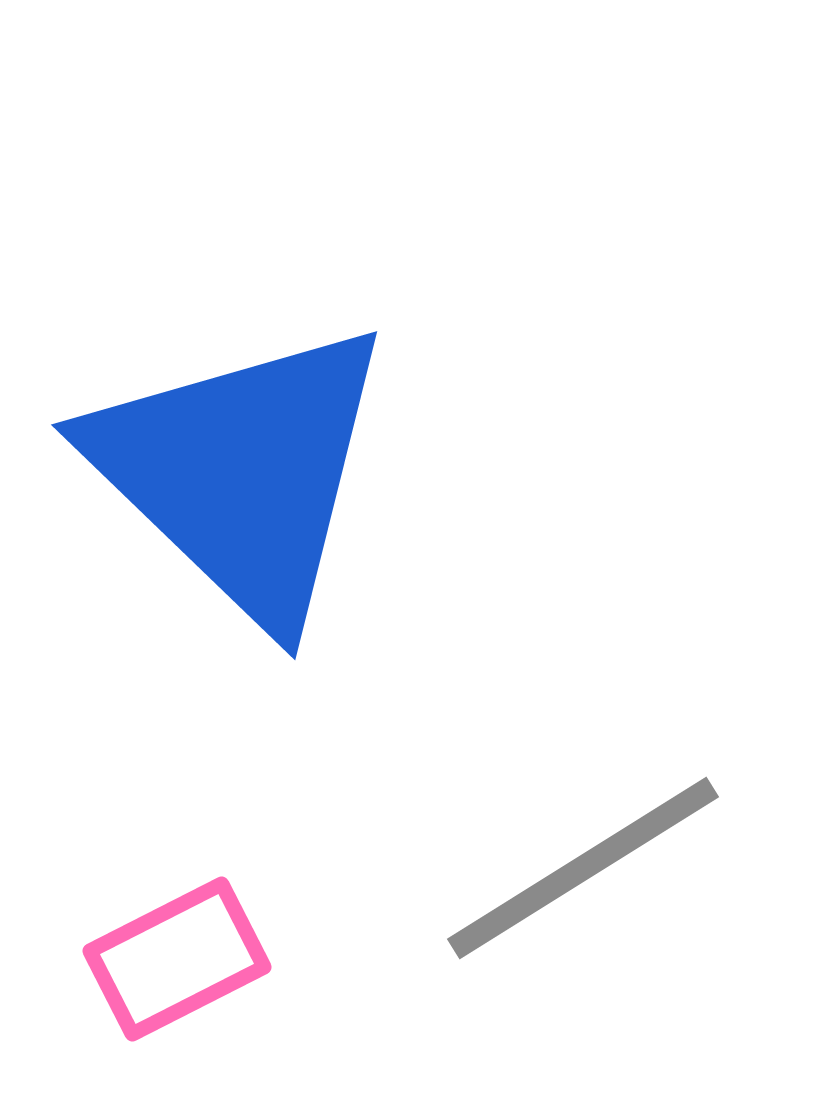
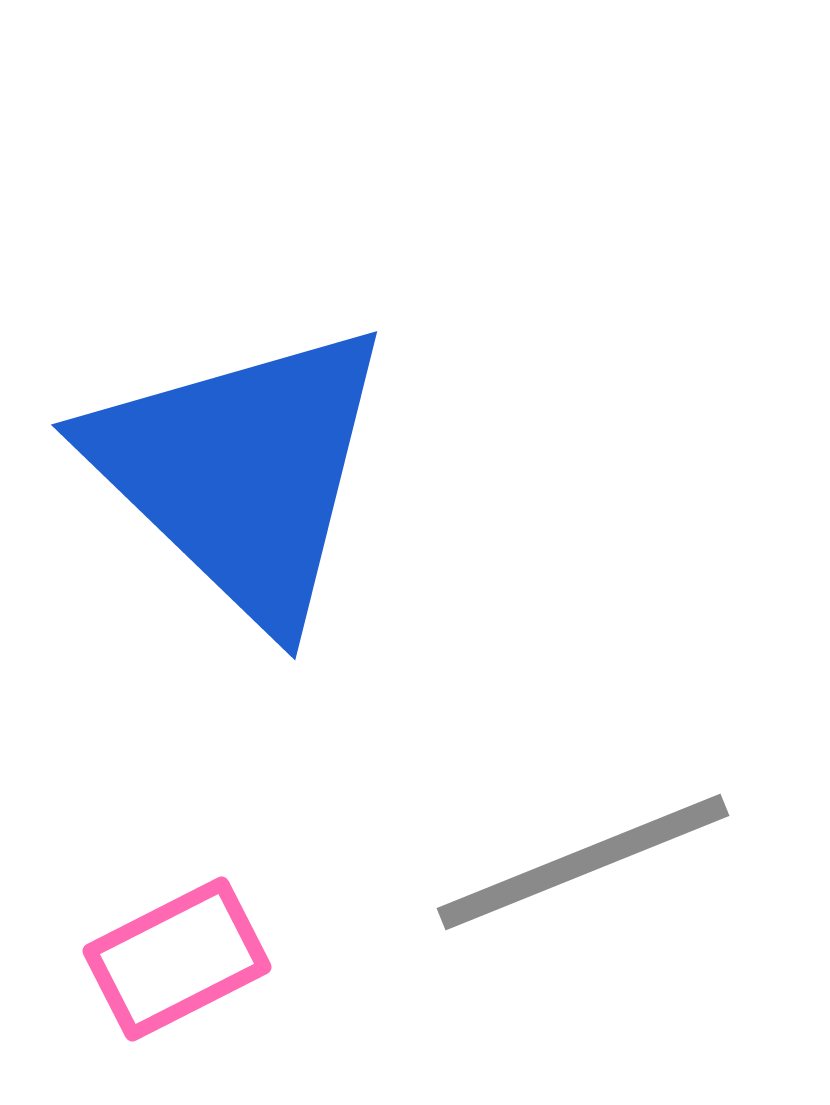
gray line: moved 6 px up; rotated 10 degrees clockwise
